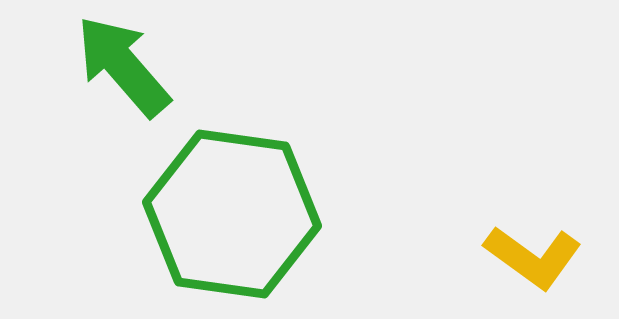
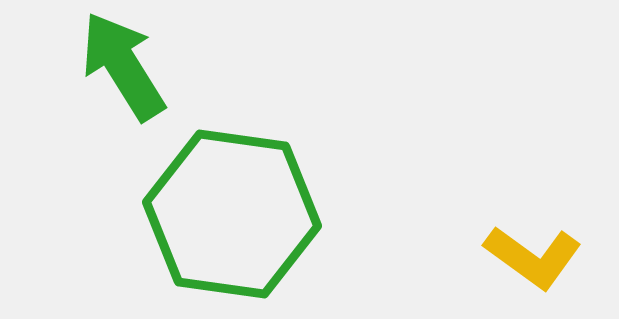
green arrow: rotated 9 degrees clockwise
